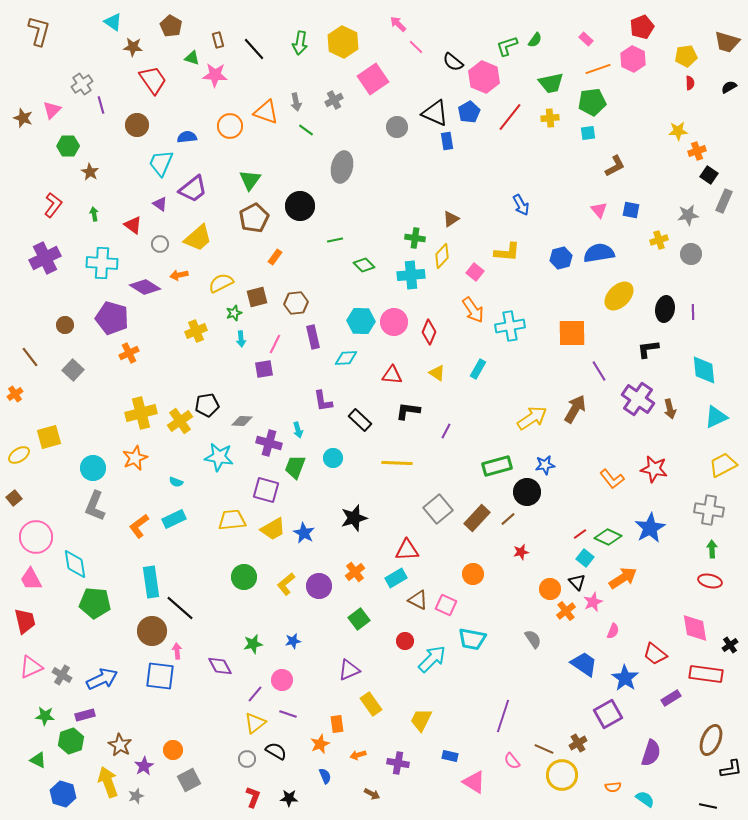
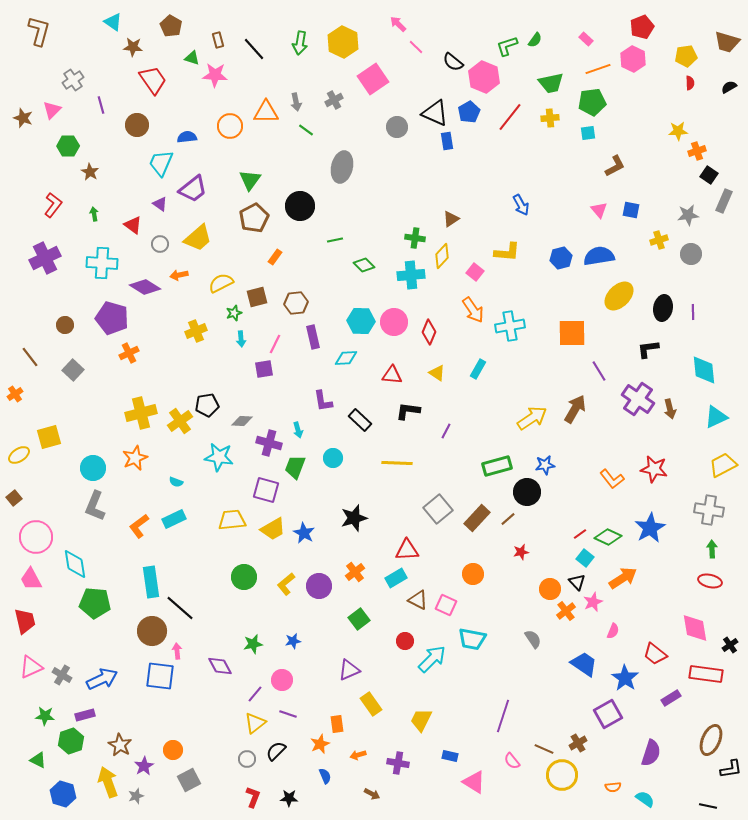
gray cross at (82, 84): moved 9 px left, 4 px up
orange triangle at (266, 112): rotated 20 degrees counterclockwise
blue semicircle at (599, 253): moved 3 px down
black ellipse at (665, 309): moved 2 px left, 1 px up
black semicircle at (276, 751): rotated 75 degrees counterclockwise
